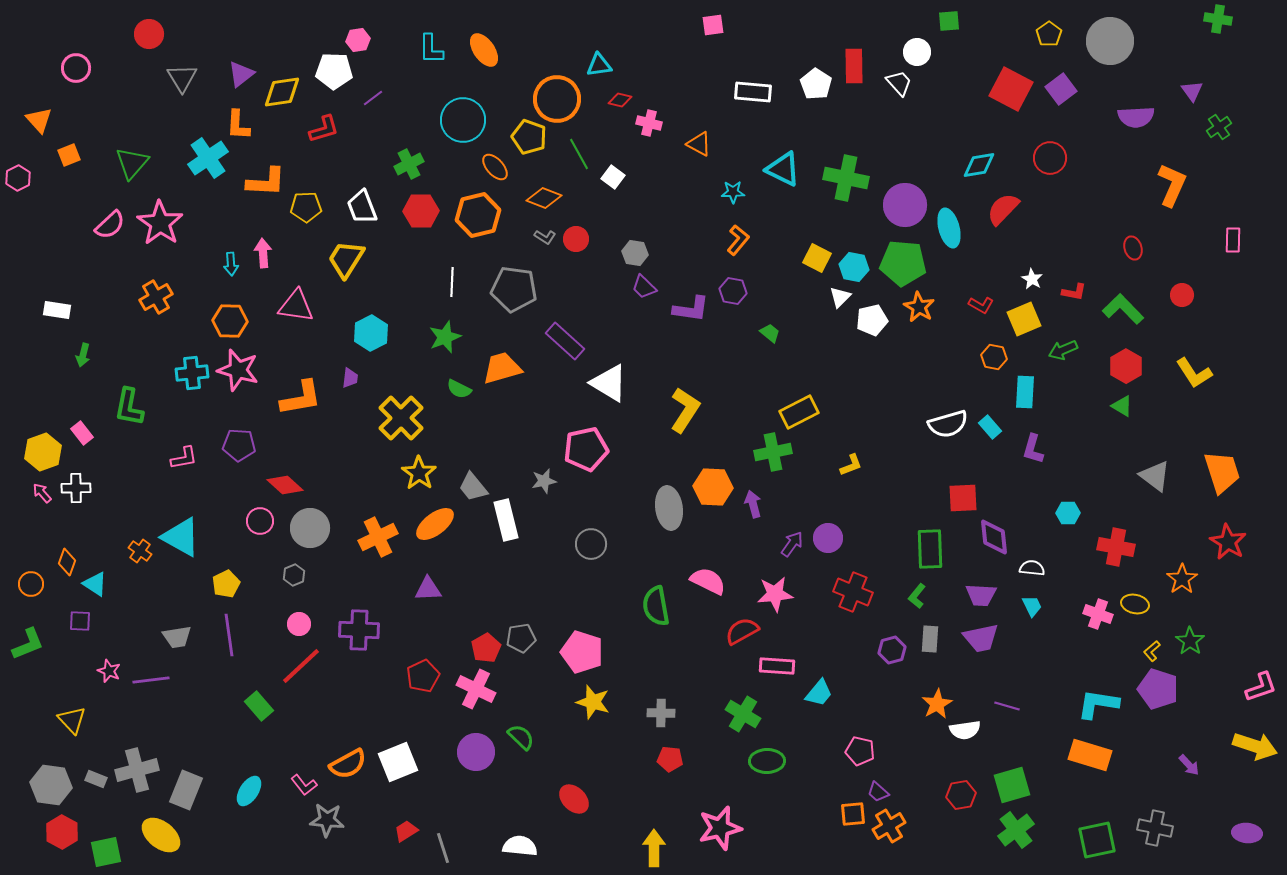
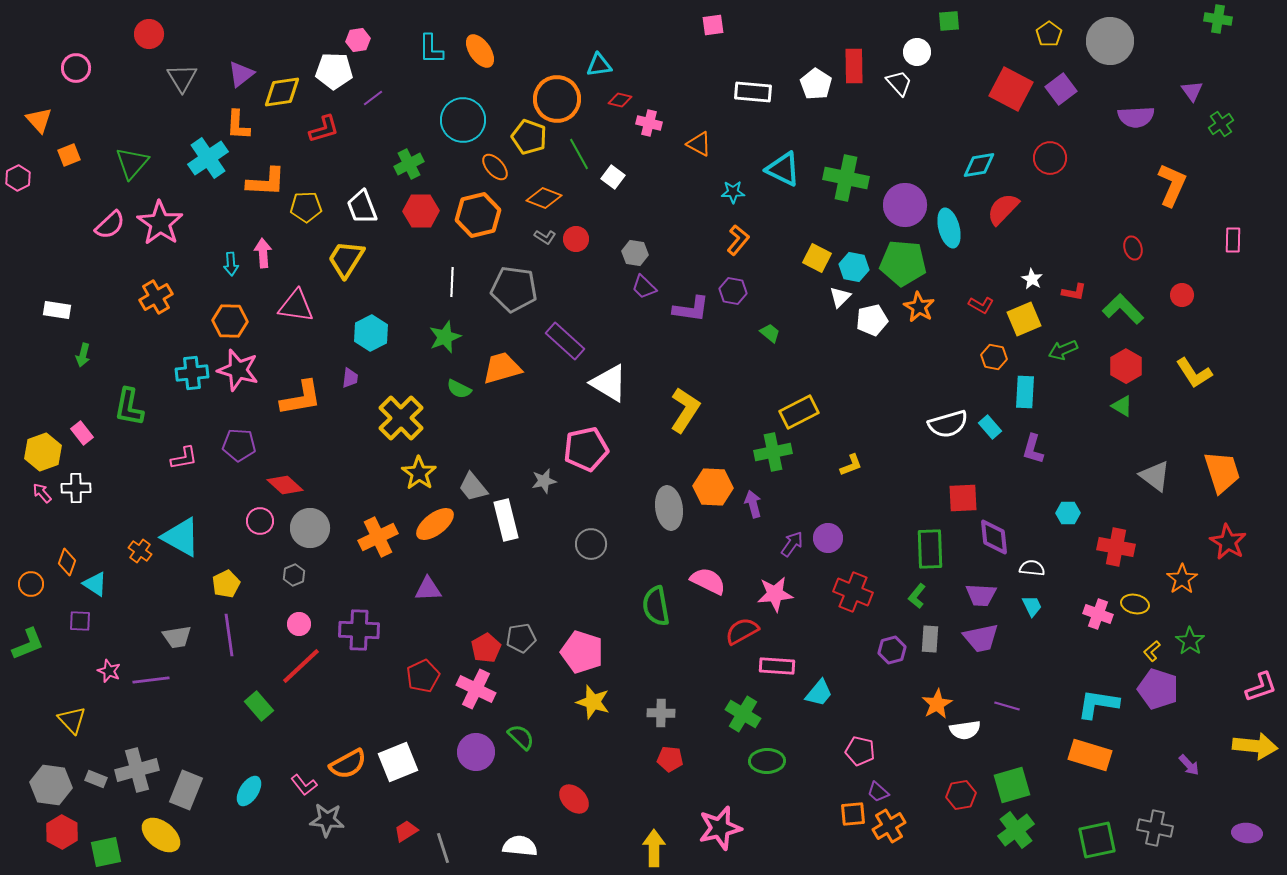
orange ellipse at (484, 50): moved 4 px left, 1 px down
green cross at (1219, 127): moved 2 px right, 3 px up
yellow arrow at (1255, 746): rotated 12 degrees counterclockwise
